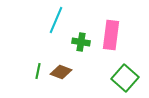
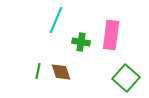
brown diamond: rotated 50 degrees clockwise
green square: moved 1 px right
